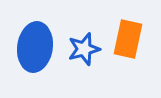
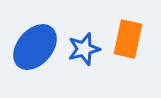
blue ellipse: rotated 33 degrees clockwise
